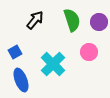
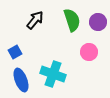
purple circle: moved 1 px left
cyan cross: moved 10 px down; rotated 25 degrees counterclockwise
